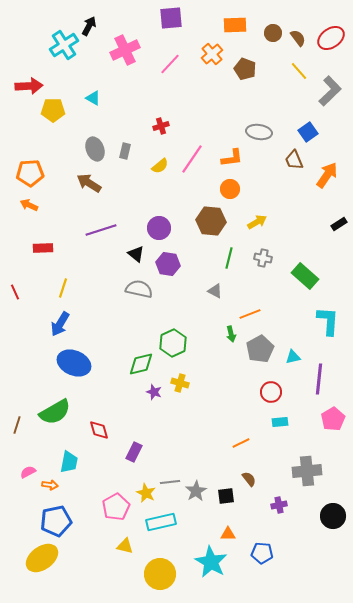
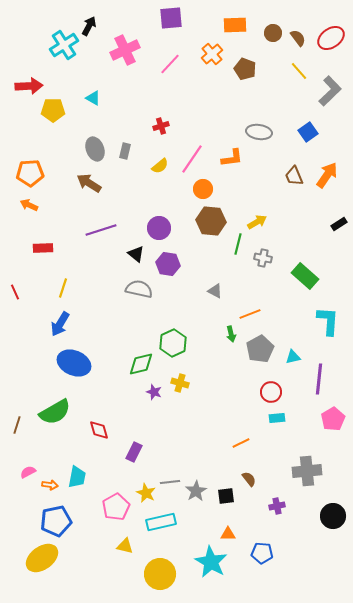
brown trapezoid at (294, 160): moved 16 px down
orange circle at (230, 189): moved 27 px left
green line at (229, 258): moved 9 px right, 14 px up
cyan rectangle at (280, 422): moved 3 px left, 4 px up
cyan trapezoid at (69, 462): moved 8 px right, 15 px down
purple cross at (279, 505): moved 2 px left, 1 px down
